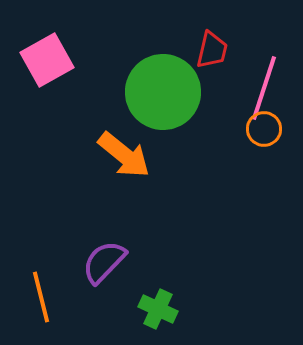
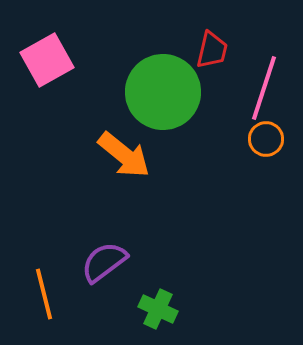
orange circle: moved 2 px right, 10 px down
purple semicircle: rotated 9 degrees clockwise
orange line: moved 3 px right, 3 px up
